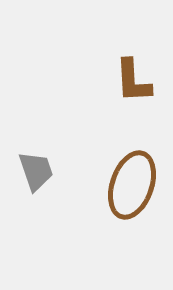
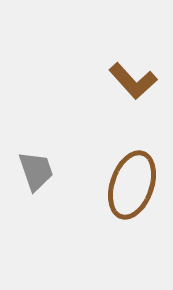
brown L-shape: rotated 39 degrees counterclockwise
